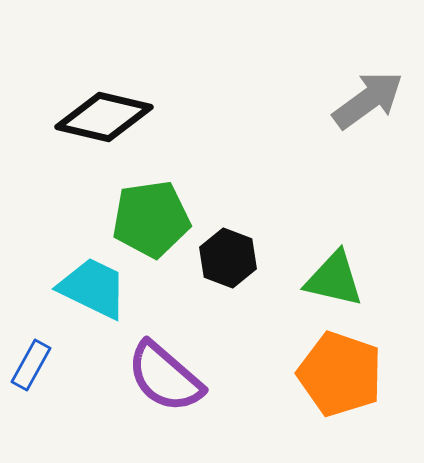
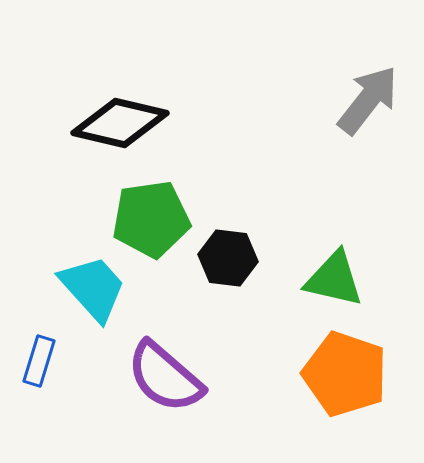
gray arrow: rotated 16 degrees counterclockwise
black diamond: moved 16 px right, 6 px down
black hexagon: rotated 14 degrees counterclockwise
cyan trapezoid: rotated 22 degrees clockwise
blue rectangle: moved 8 px right, 4 px up; rotated 12 degrees counterclockwise
orange pentagon: moved 5 px right
